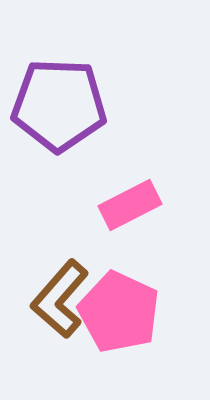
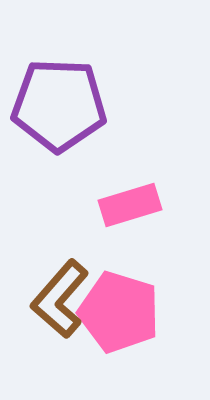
pink rectangle: rotated 10 degrees clockwise
pink pentagon: rotated 8 degrees counterclockwise
